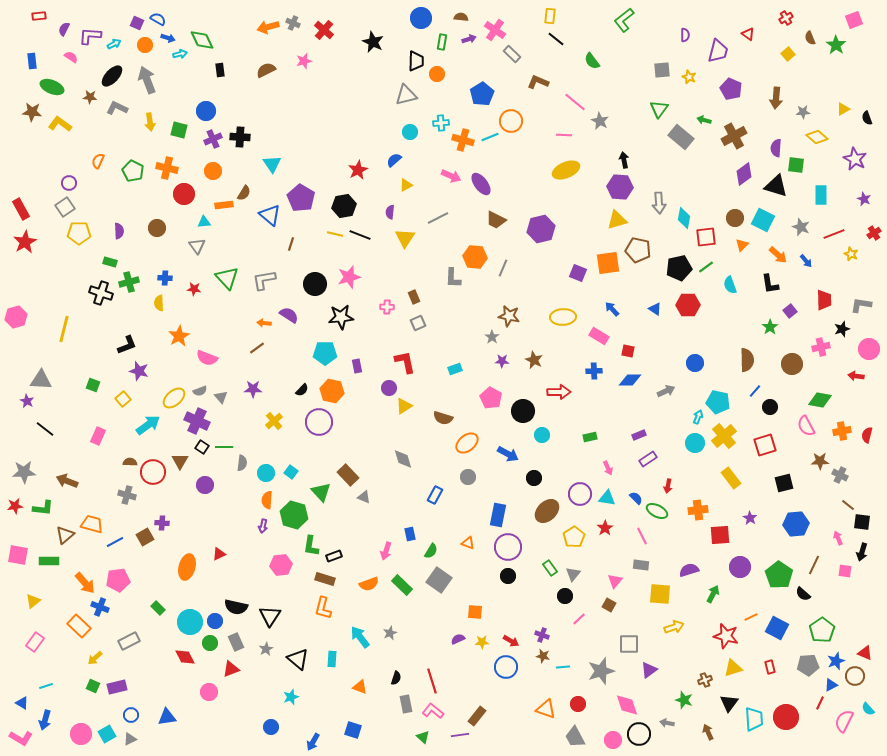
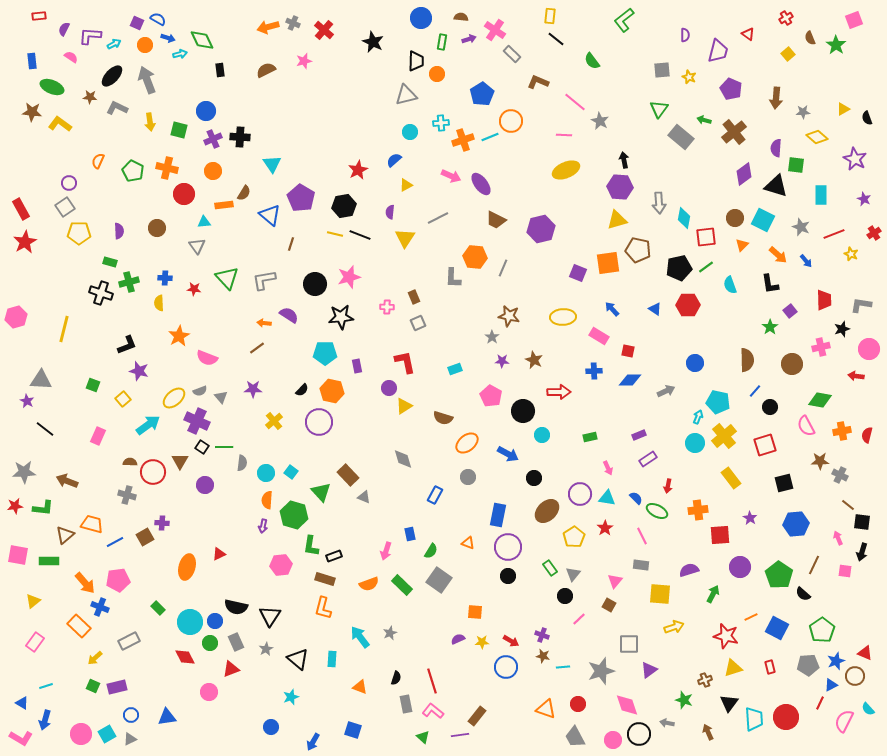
brown cross at (734, 136): moved 4 px up; rotated 10 degrees counterclockwise
orange cross at (463, 140): rotated 35 degrees counterclockwise
pink pentagon at (491, 398): moved 2 px up
